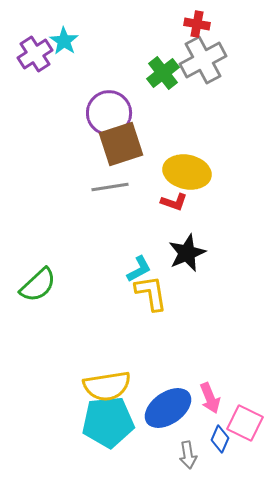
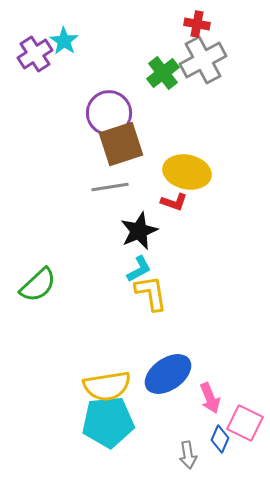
black star: moved 48 px left, 22 px up
blue ellipse: moved 34 px up
